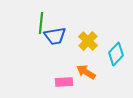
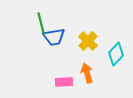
green line: rotated 20 degrees counterclockwise
blue trapezoid: moved 1 px left, 1 px down
orange arrow: moved 1 px right, 1 px down; rotated 42 degrees clockwise
